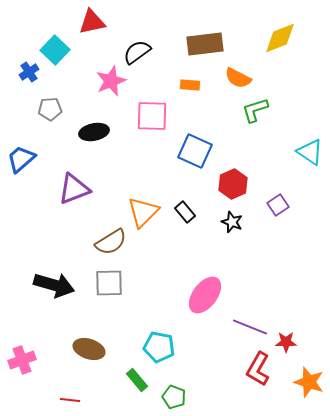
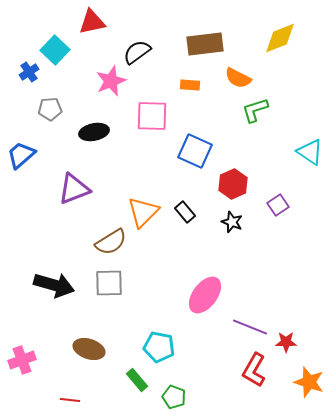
blue trapezoid: moved 4 px up
red L-shape: moved 4 px left, 1 px down
